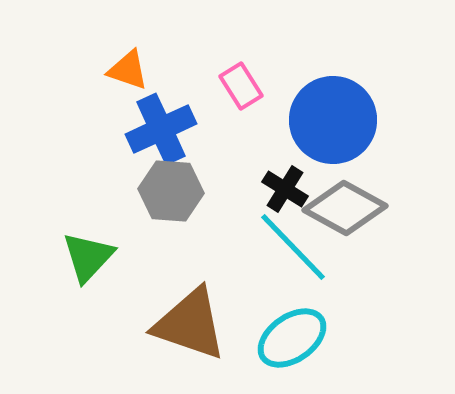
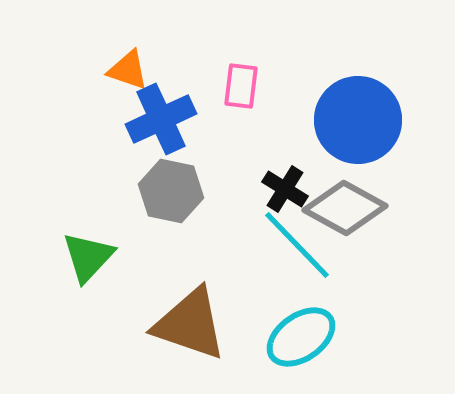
pink rectangle: rotated 39 degrees clockwise
blue circle: moved 25 px right
blue cross: moved 10 px up
gray hexagon: rotated 8 degrees clockwise
cyan line: moved 4 px right, 2 px up
cyan ellipse: moved 9 px right, 1 px up
